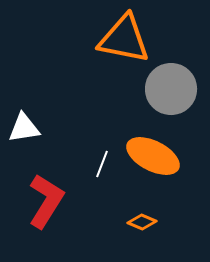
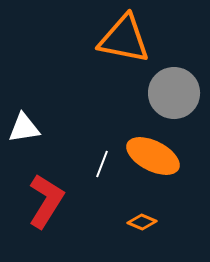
gray circle: moved 3 px right, 4 px down
